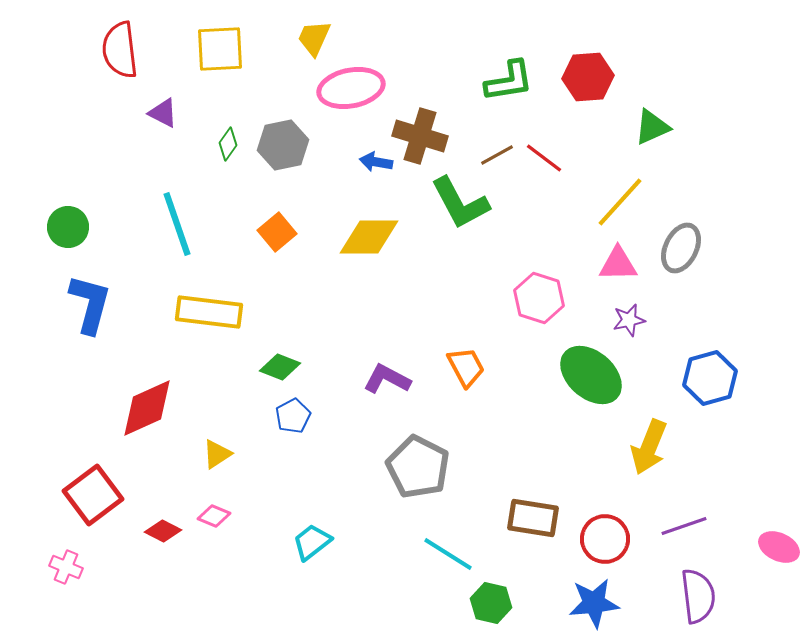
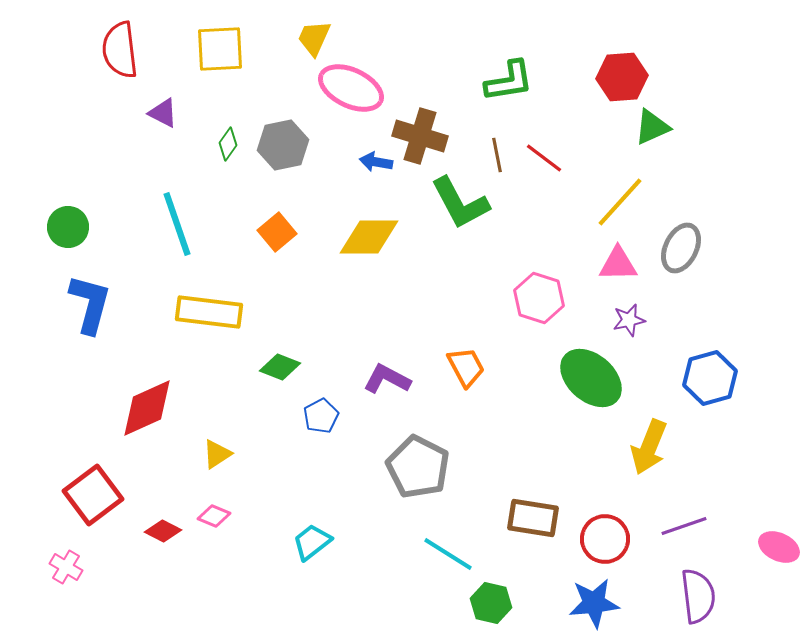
red hexagon at (588, 77): moved 34 px right
pink ellipse at (351, 88): rotated 36 degrees clockwise
brown line at (497, 155): rotated 72 degrees counterclockwise
green ellipse at (591, 375): moved 3 px down
blue pentagon at (293, 416): moved 28 px right
pink cross at (66, 567): rotated 8 degrees clockwise
